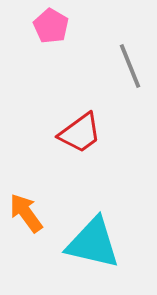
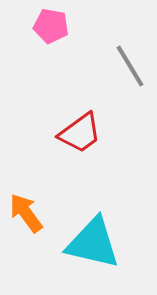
pink pentagon: rotated 20 degrees counterclockwise
gray line: rotated 9 degrees counterclockwise
